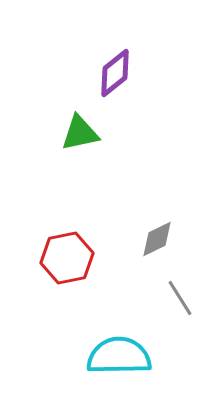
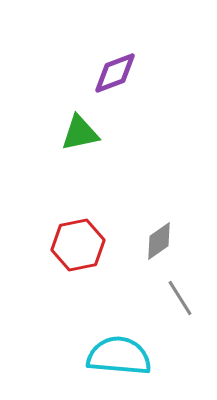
purple diamond: rotated 18 degrees clockwise
gray diamond: moved 2 px right, 2 px down; rotated 9 degrees counterclockwise
red hexagon: moved 11 px right, 13 px up
cyan semicircle: rotated 6 degrees clockwise
